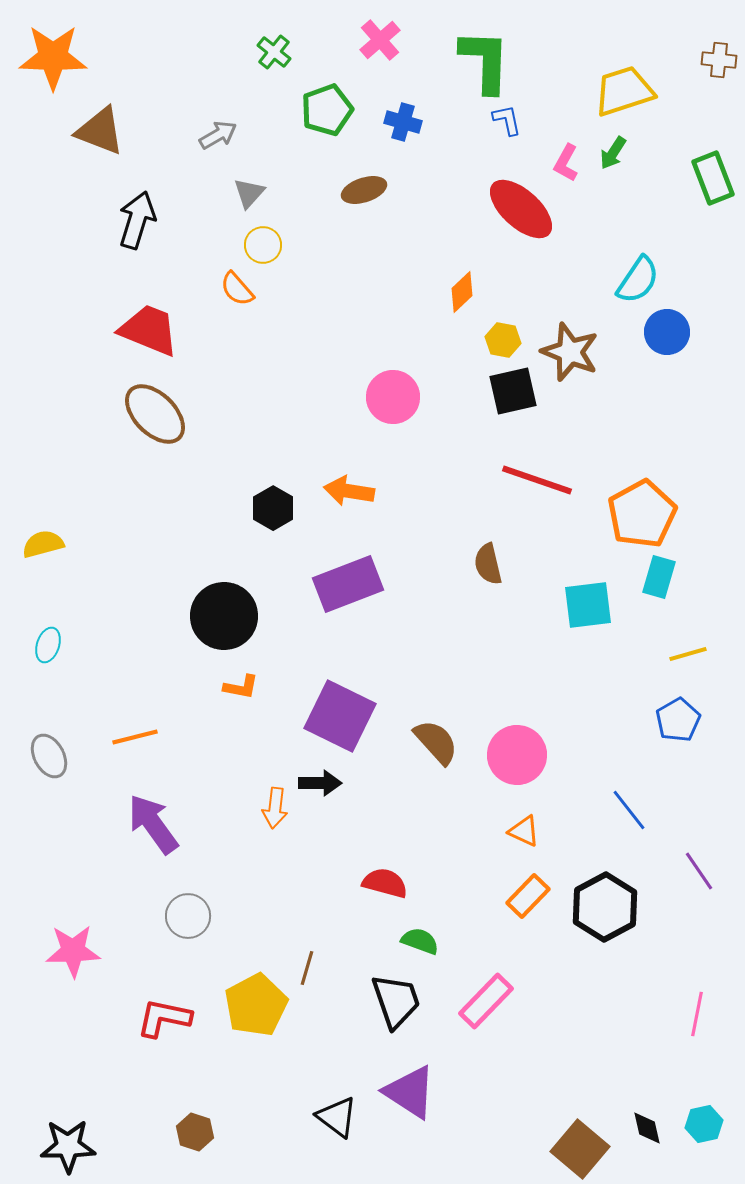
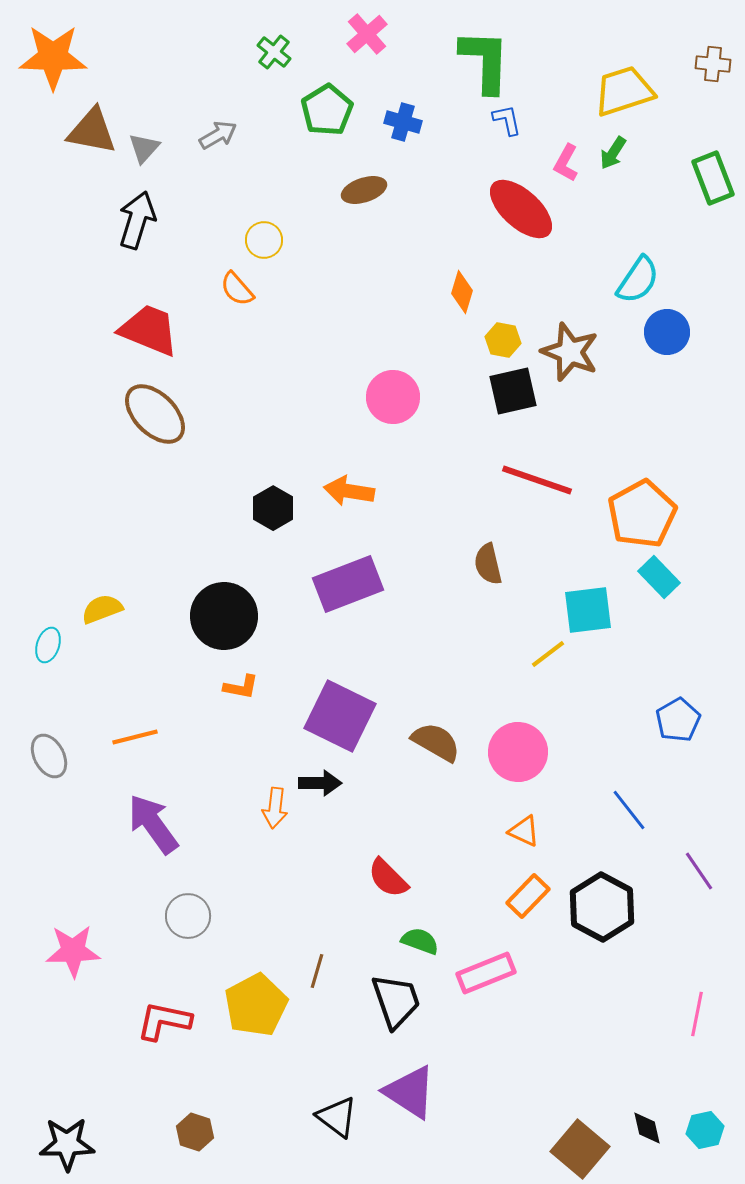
pink cross at (380, 40): moved 13 px left, 6 px up
brown cross at (719, 60): moved 6 px left, 4 px down
green pentagon at (327, 110): rotated 12 degrees counterclockwise
brown triangle at (100, 131): moved 8 px left; rotated 10 degrees counterclockwise
gray triangle at (249, 193): moved 105 px left, 45 px up
yellow circle at (263, 245): moved 1 px right, 5 px up
orange diamond at (462, 292): rotated 30 degrees counterclockwise
yellow semicircle at (43, 544): moved 59 px right, 65 px down; rotated 6 degrees counterclockwise
cyan rectangle at (659, 577): rotated 60 degrees counterclockwise
cyan square at (588, 605): moved 5 px down
yellow line at (688, 654): moved 140 px left; rotated 21 degrees counterclockwise
brown semicircle at (436, 742): rotated 18 degrees counterclockwise
pink circle at (517, 755): moved 1 px right, 3 px up
red semicircle at (385, 883): moved 3 px right, 5 px up; rotated 150 degrees counterclockwise
black hexagon at (605, 907): moved 3 px left; rotated 4 degrees counterclockwise
brown line at (307, 968): moved 10 px right, 3 px down
pink rectangle at (486, 1001): moved 28 px up; rotated 24 degrees clockwise
red L-shape at (164, 1018): moved 3 px down
cyan hexagon at (704, 1124): moved 1 px right, 6 px down
black star at (68, 1146): moved 1 px left, 2 px up
